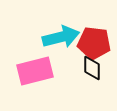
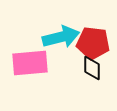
red pentagon: moved 1 px left
pink rectangle: moved 5 px left, 8 px up; rotated 9 degrees clockwise
